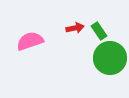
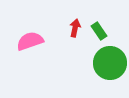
red arrow: rotated 66 degrees counterclockwise
green circle: moved 5 px down
